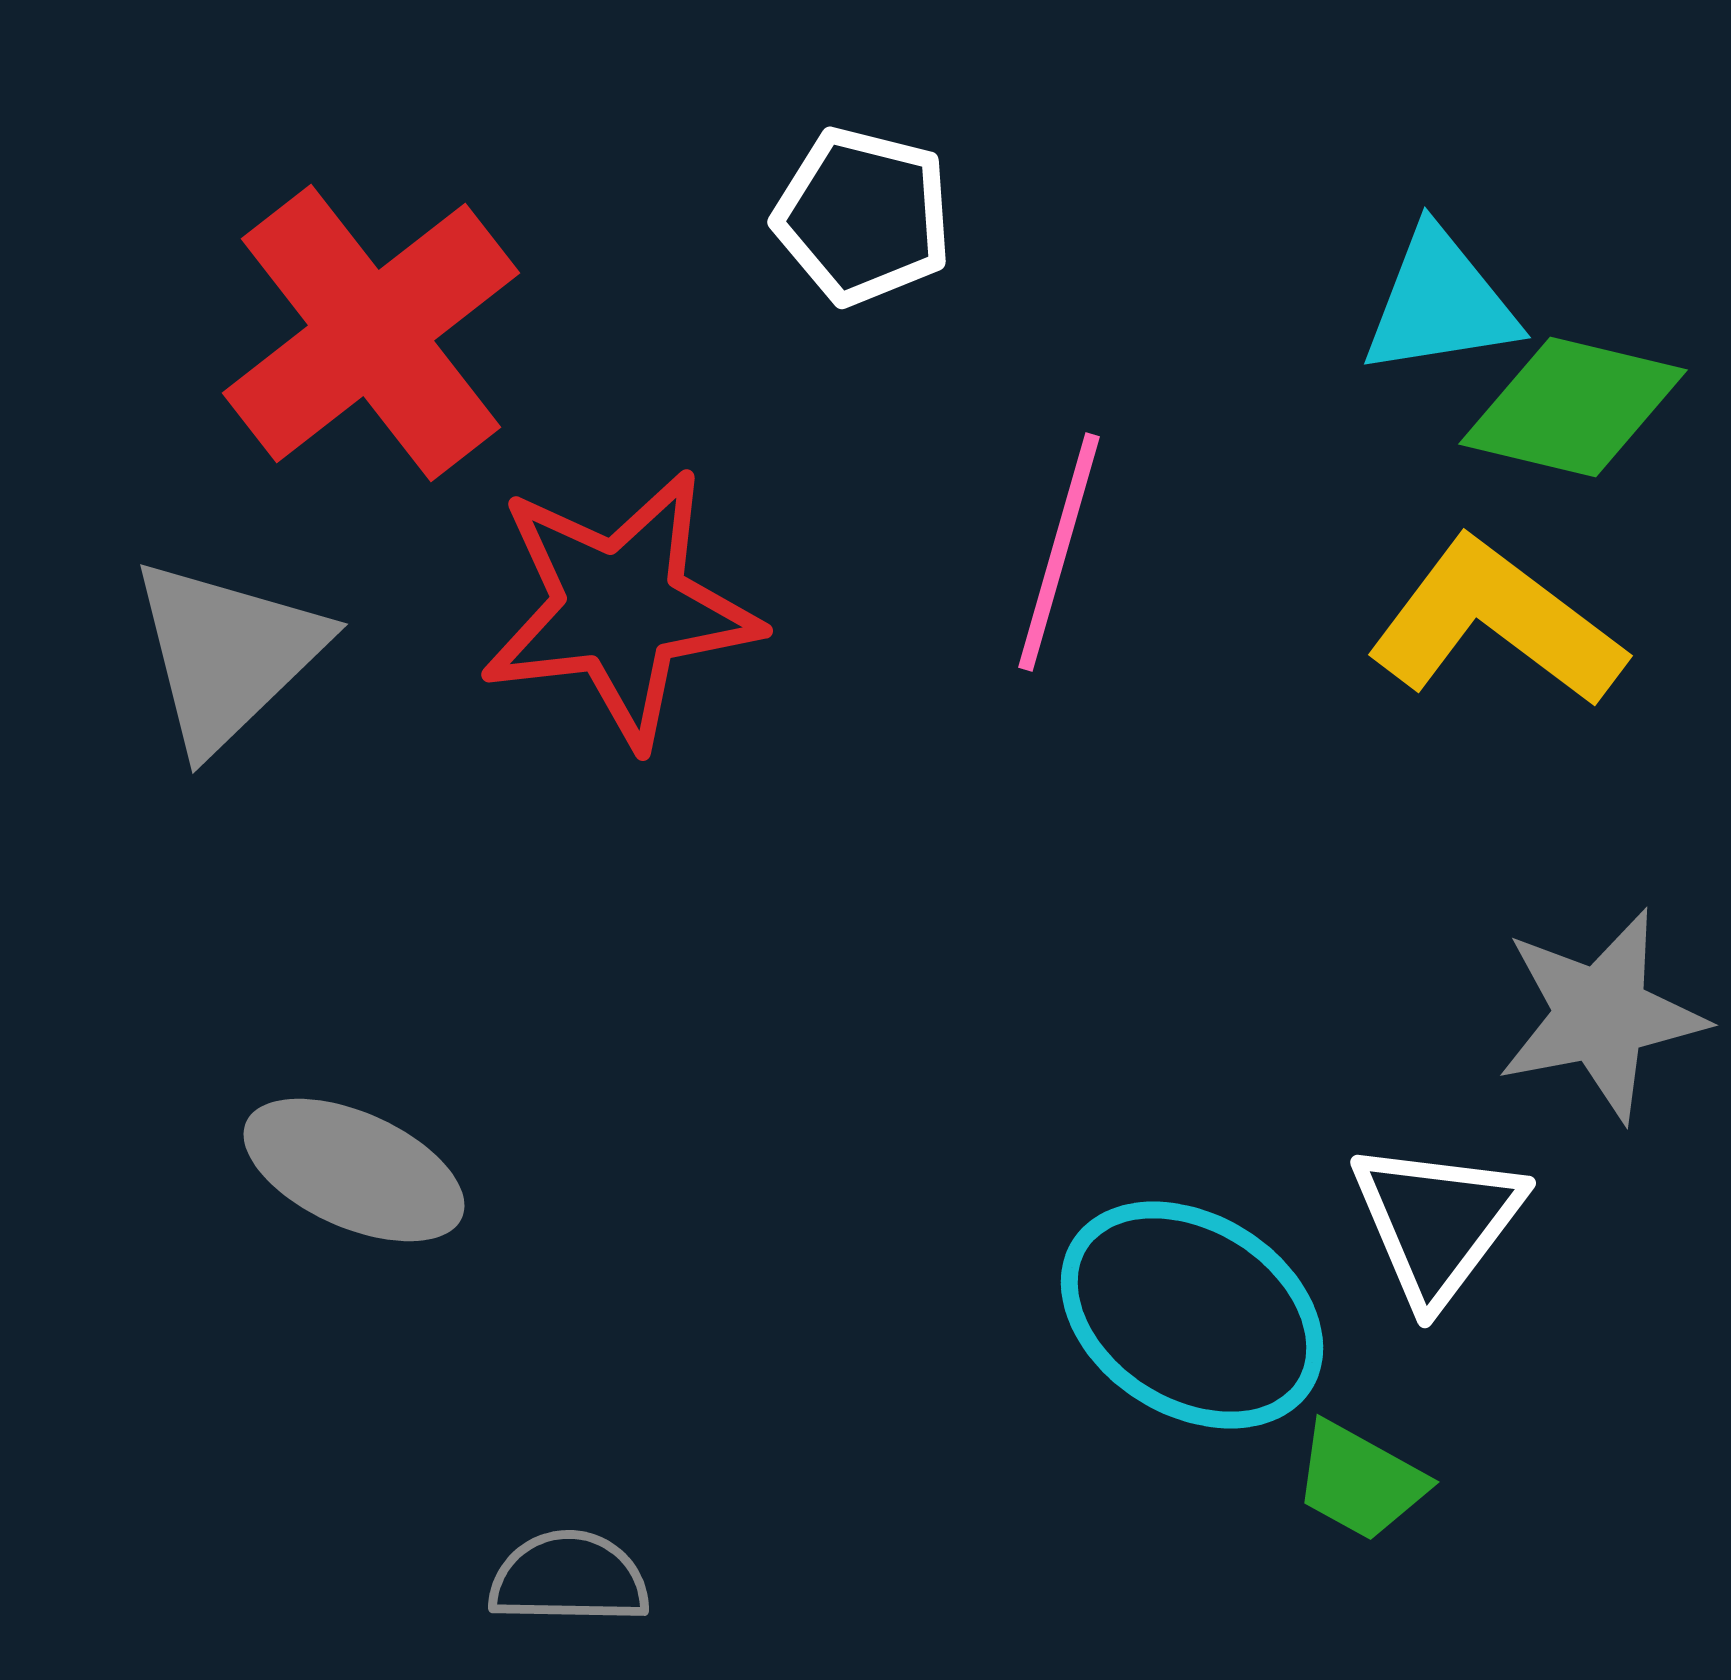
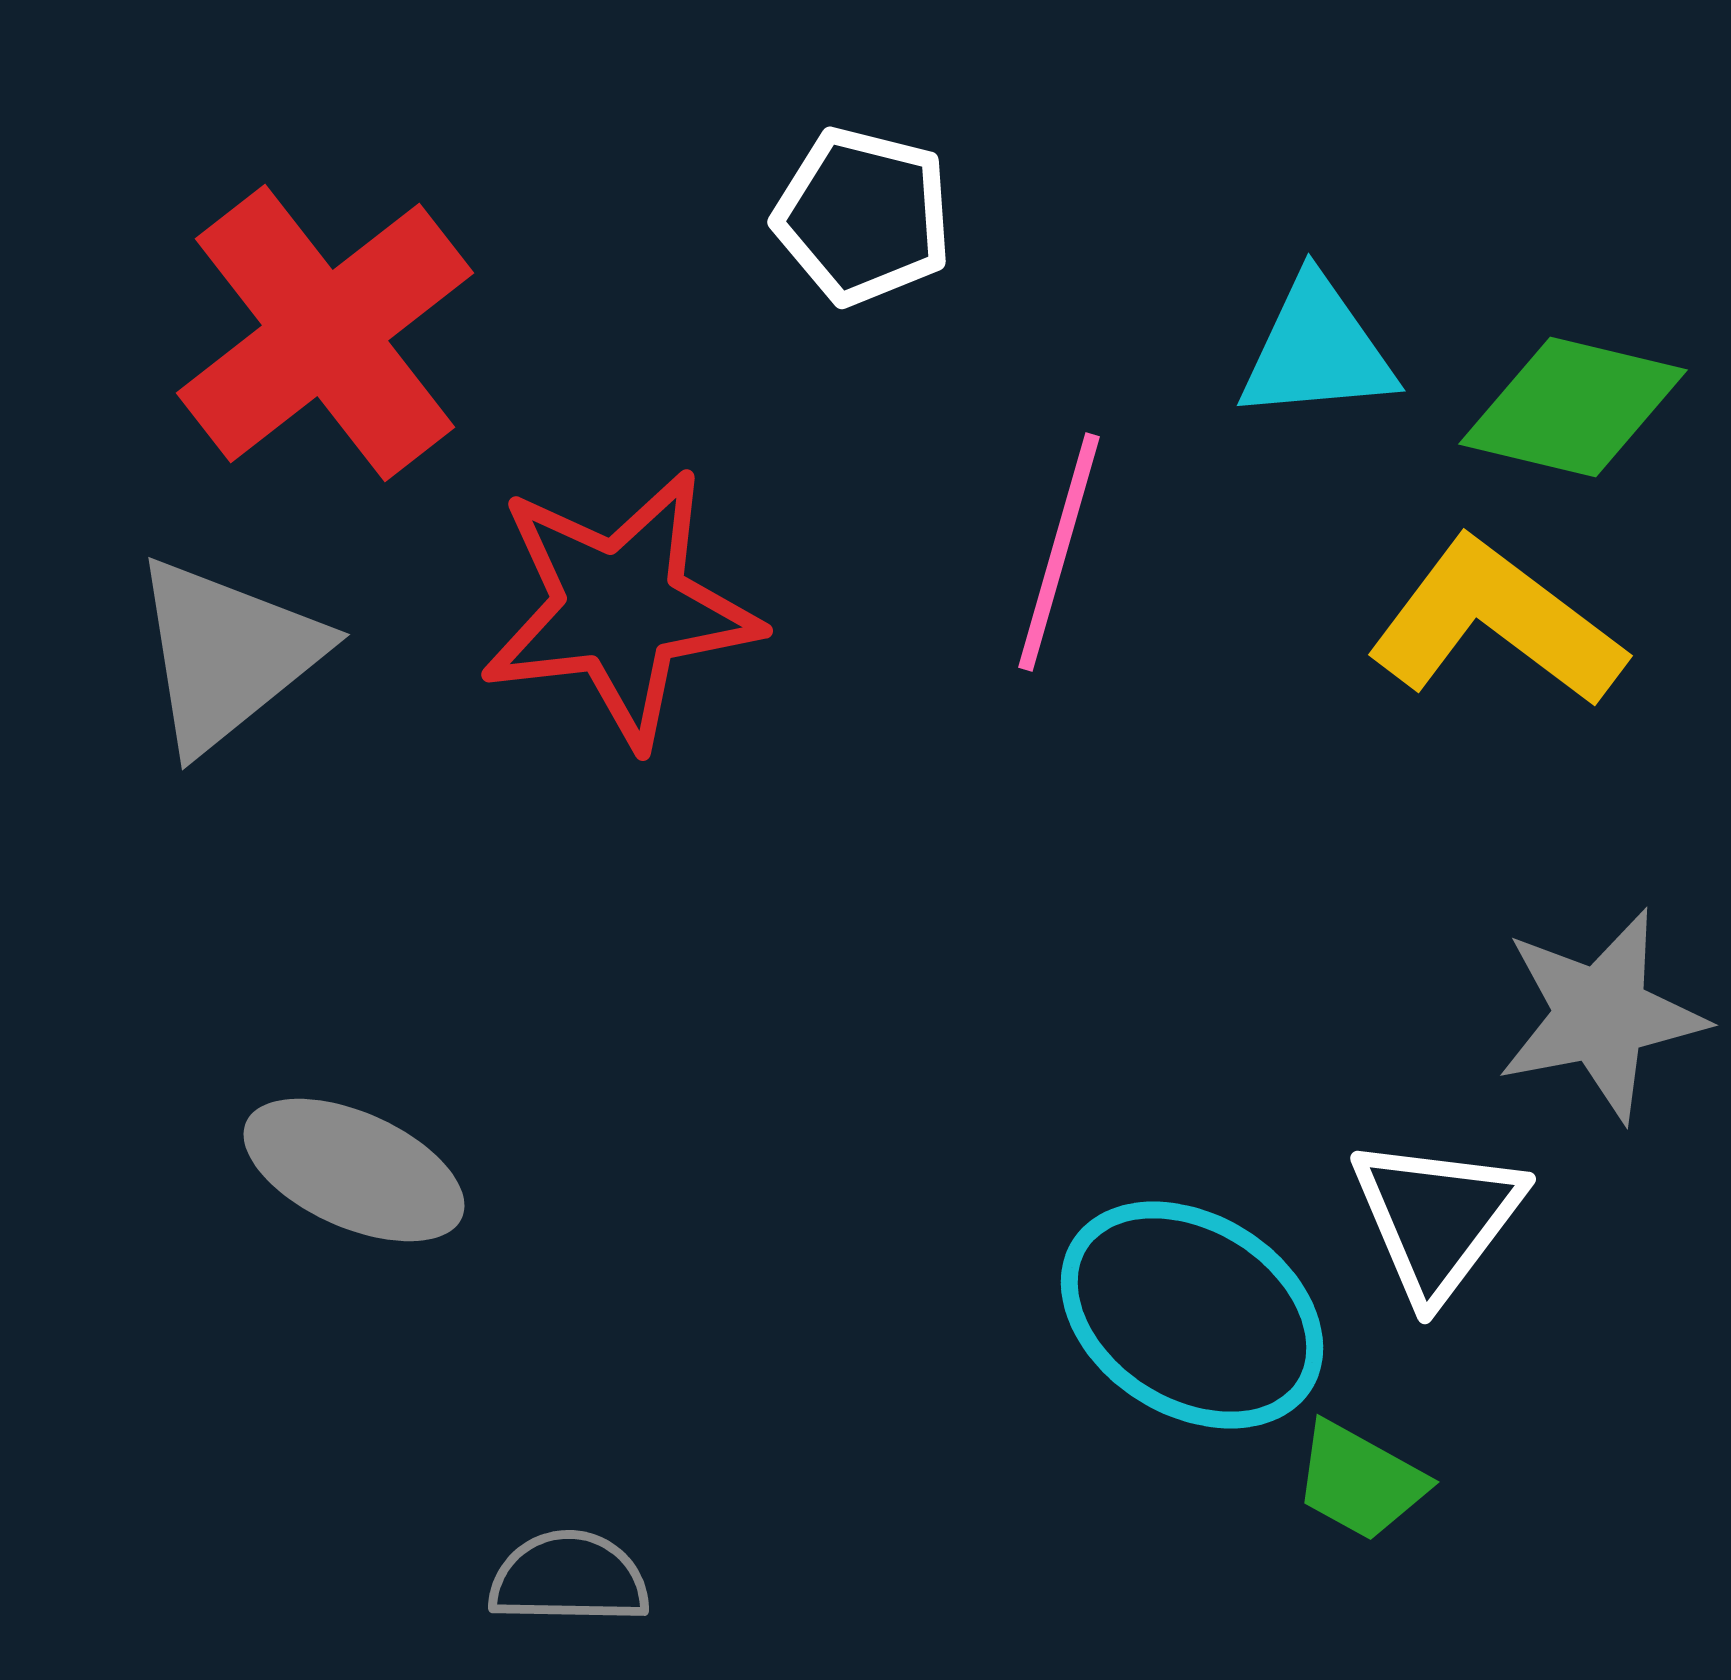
cyan triangle: moved 123 px left, 47 px down; rotated 4 degrees clockwise
red cross: moved 46 px left
gray triangle: rotated 5 degrees clockwise
white triangle: moved 4 px up
